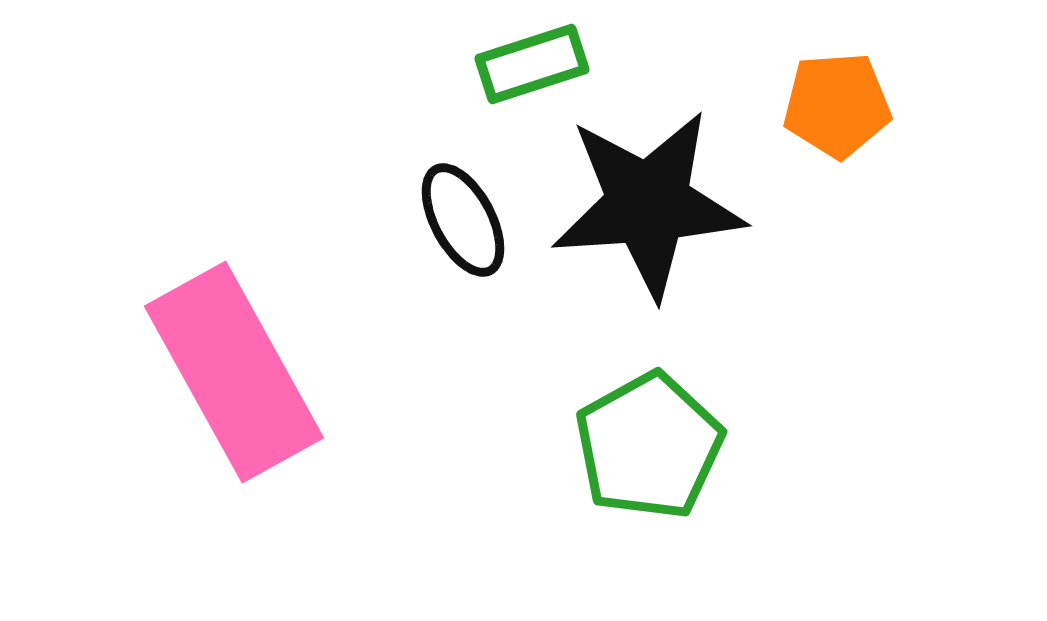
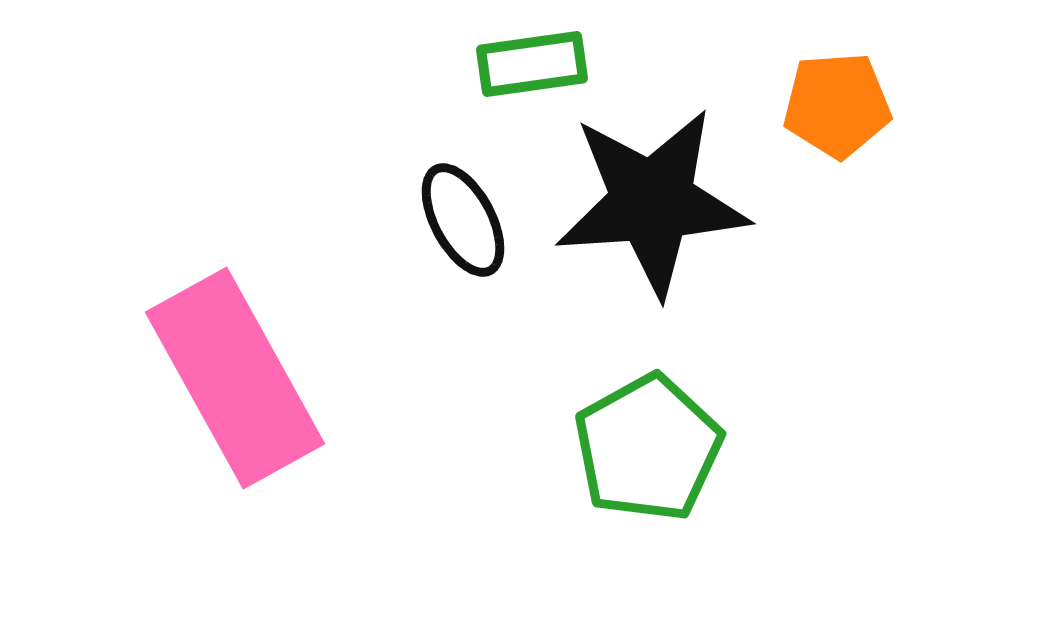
green rectangle: rotated 10 degrees clockwise
black star: moved 4 px right, 2 px up
pink rectangle: moved 1 px right, 6 px down
green pentagon: moved 1 px left, 2 px down
